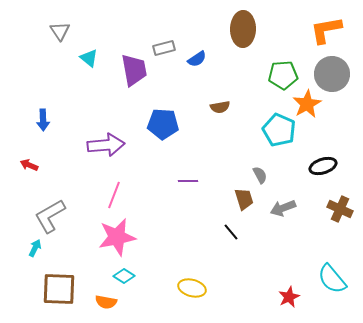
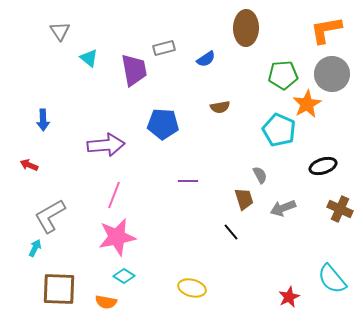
brown ellipse: moved 3 px right, 1 px up
blue semicircle: moved 9 px right
